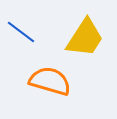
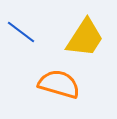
orange semicircle: moved 9 px right, 3 px down
